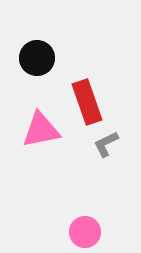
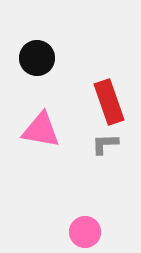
red rectangle: moved 22 px right
pink triangle: rotated 21 degrees clockwise
gray L-shape: moved 1 px left; rotated 24 degrees clockwise
